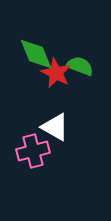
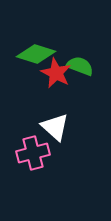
green diamond: rotated 51 degrees counterclockwise
white triangle: rotated 12 degrees clockwise
pink cross: moved 2 px down
